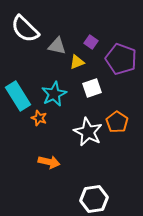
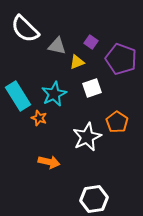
white star: moved 1 px left, 5 px down; rotated 20 degrees clockwise
